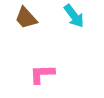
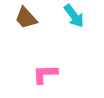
pink L-shape: moved 3 px right
